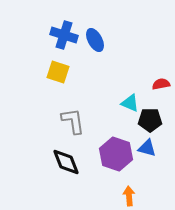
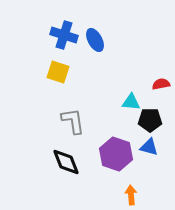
cyan triangle: moved 1 px right, 1 px up; rotated 18 degrees counterclockwise
blue triangle: moved 2 px right, 1 px up
orange arrow: moved 2 px right, 1 px up
